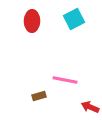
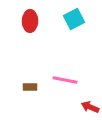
red ellipse: moved 2 px left
brown rectangle: moved 9 px left, 9 px up; rotated 16 degrees clockwise
